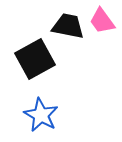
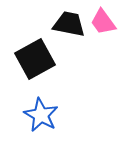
pink trapezoid: moved 1 px right, 1 px down
black trapezoid: moved 1 px right, 2 px up
